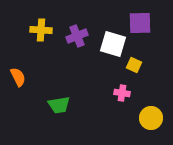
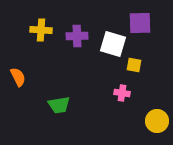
purple cross: rotated 20 degrees clockwise
yellow square: rotated 14 degrees counterclockwise
yellow circle: moved 6 px right, 3 px down
